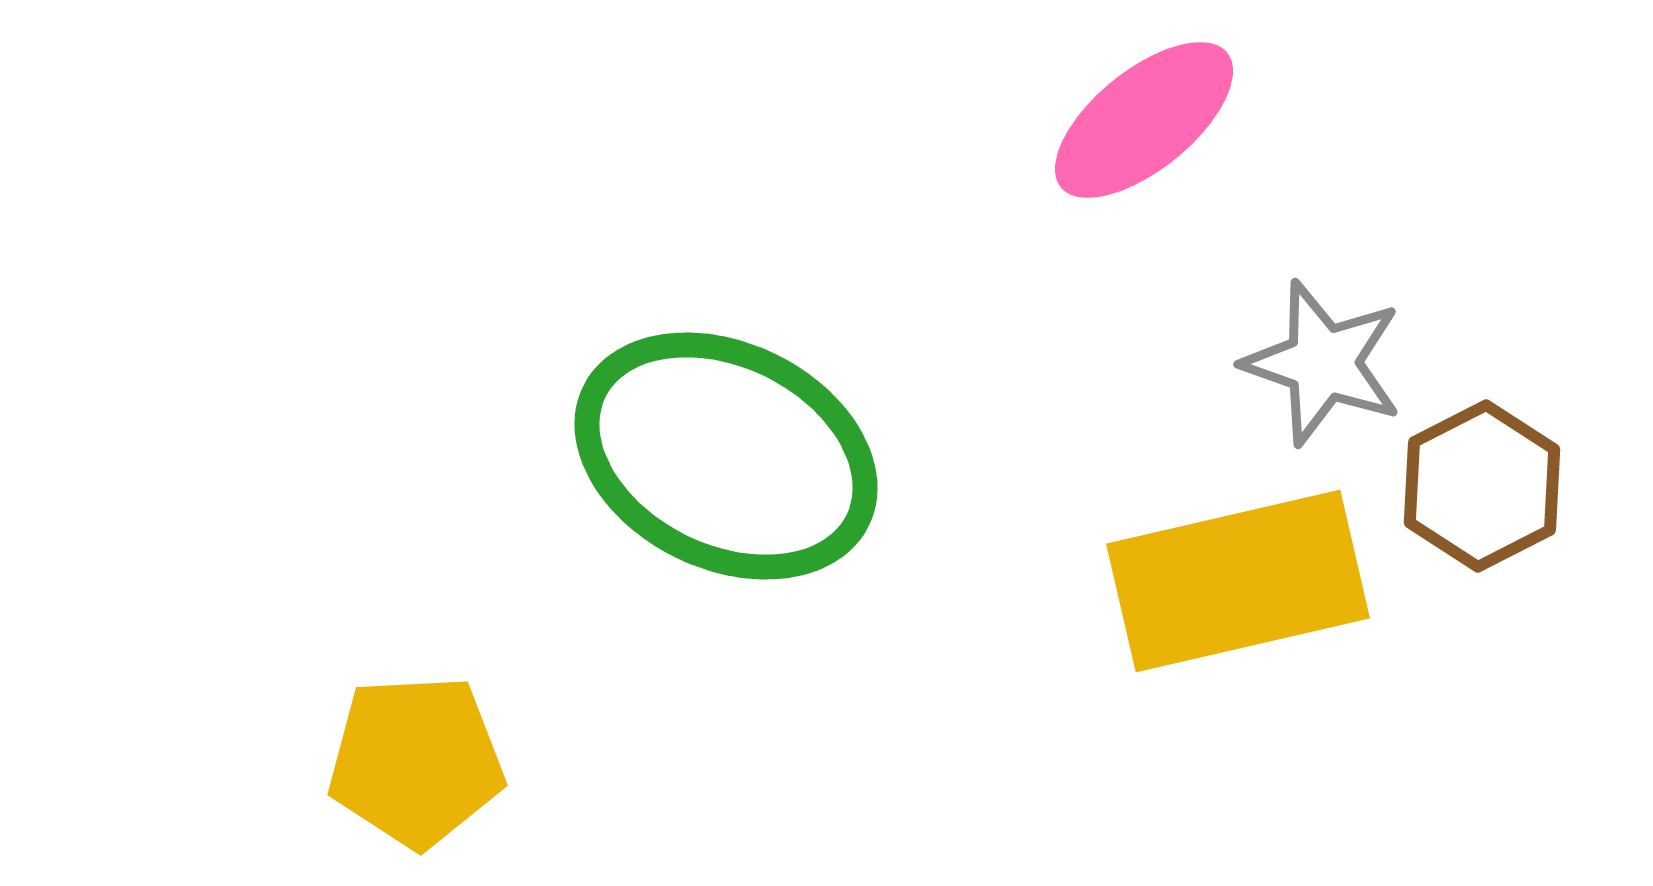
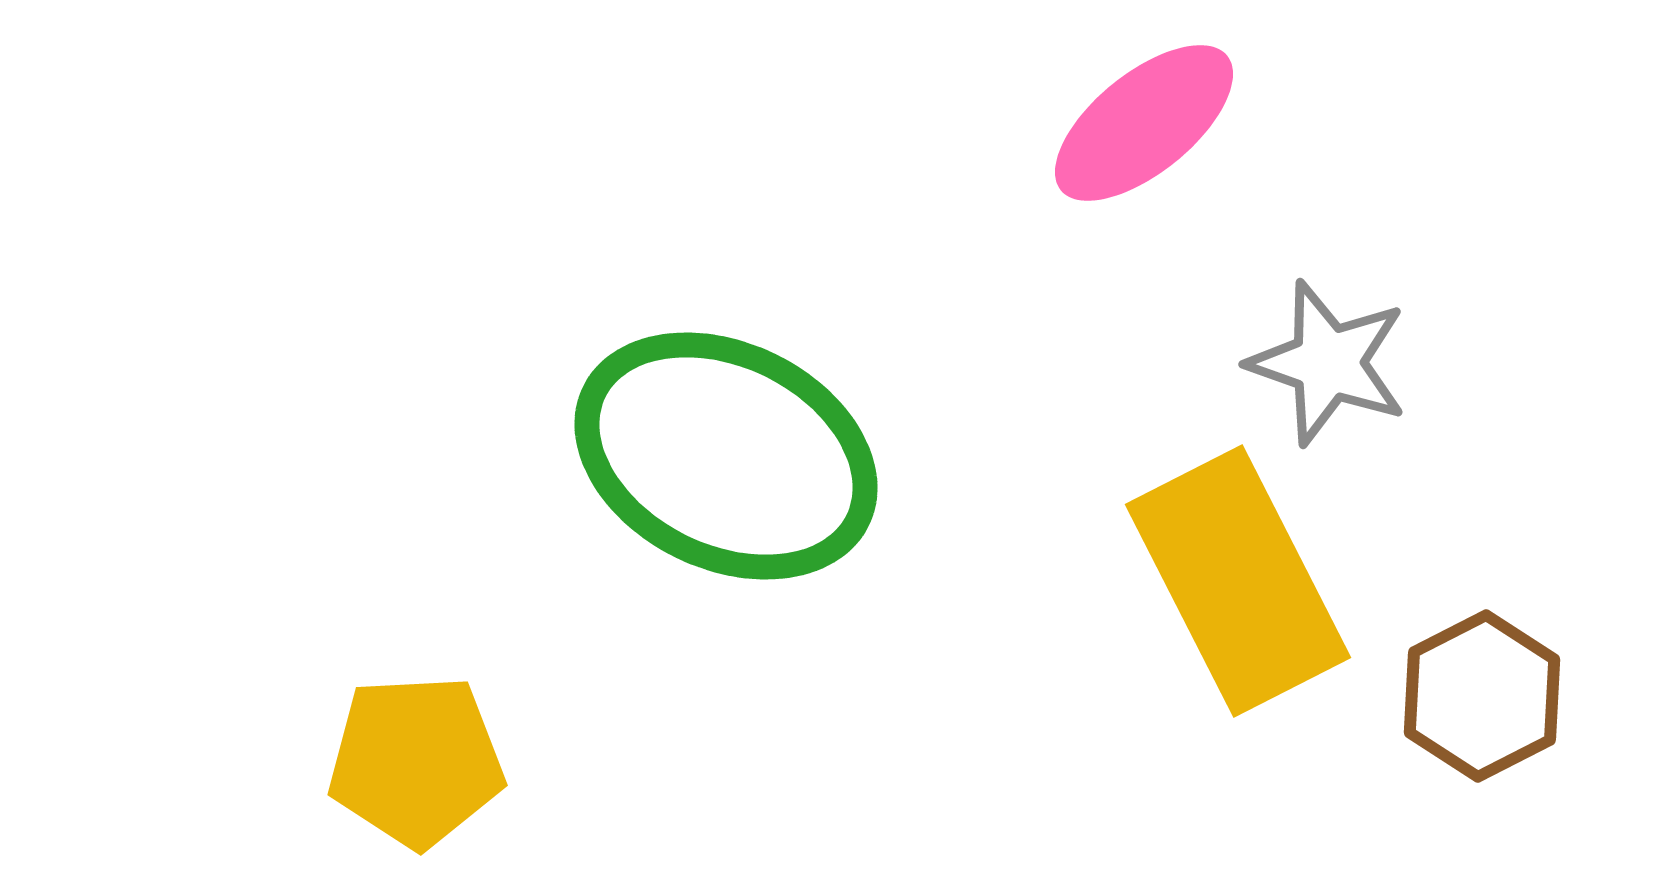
pink ellipse: moved 3 px down
gray star: moved 5 px right
brown hexagon: moved 210 px down
yellow rectangle: rotated 76 degrees clockwise
